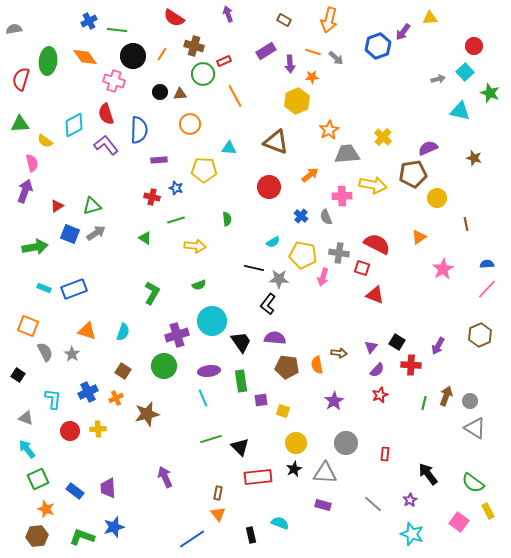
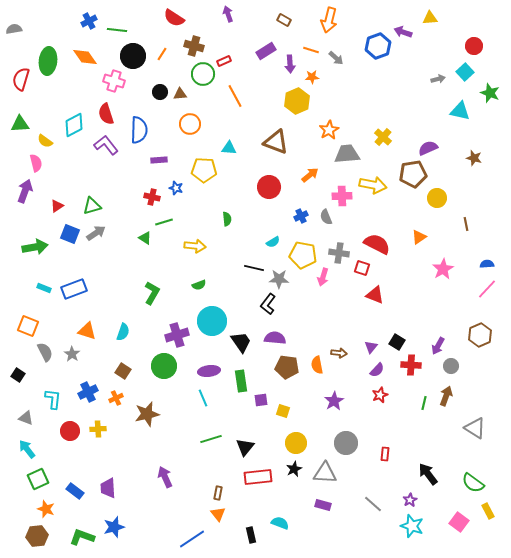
purple arrow at (403, 32): rotated 72 degrees clockwise
orange line at (313, 52): moved 2 px left, 2 px up
pink semicircle at (32, 163): moved 4 px right
blue cross at (301, 216): rotated 24 degrees clockwise
green line at (176, 220): moved 12 px left, 2 px down
gray circle at (470, 401): moved 19 px left, 35 px up
black triangle at (240, 447): moved 5 px right; rotated 24 degrees clockwise
cyan star at (412, 534): moved 8 px up
